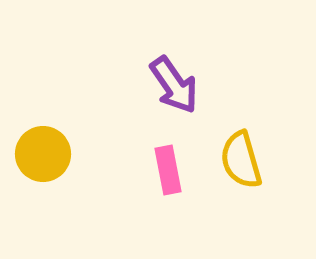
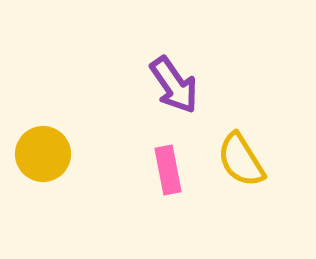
yellow semicircle: rotated 16 degrees counterclockwise
